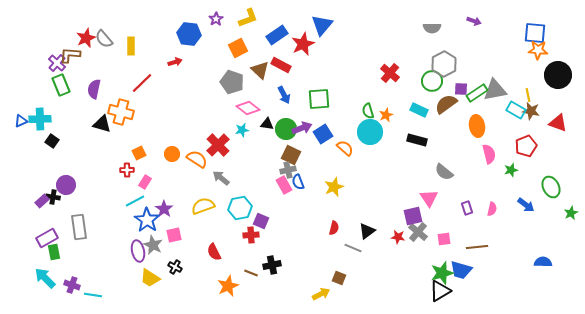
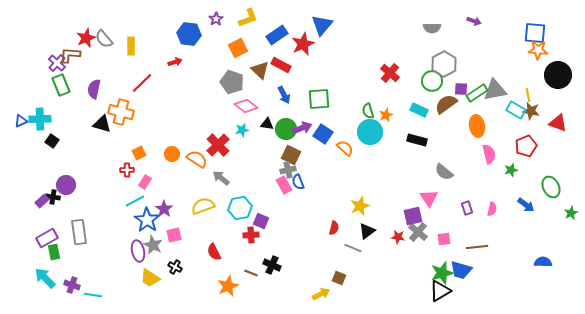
pink diamond at (248, 108): moved 2 px left, 2 px up
blue square at (323, 134): rotated 24 degrees counterclockwise
yellow star at (334, 187): moved 26 px right, 19 px down
gray rectangle at (79, 227): moved 5 px down
black cross at (272, 265): rotated 36 degrees clockwise
